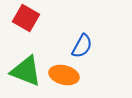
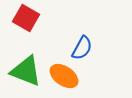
blue semicircle: moved 2 px down
orange ellipse: moved 1 px down; rotated 20 degrees clockwise
